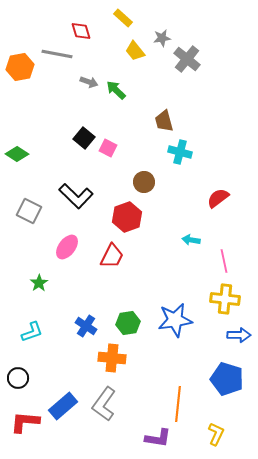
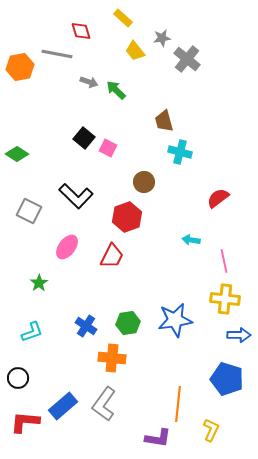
yellow L-shape: moved 5 px left, 4 px up
